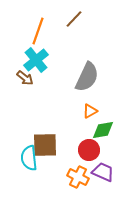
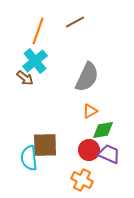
brown line: moved 1 px right, 3 px down; rotated 18 degrees clockwise
cyan cross: moved 1 px left, 1 px down
purple trapezoid: moved 6 px right, 18 px up
orange cross: moved 4 px right, 3 px down
